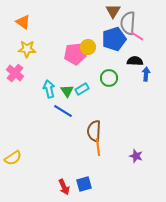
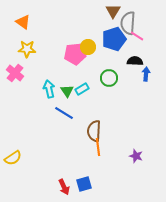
blue line: moved 1 px right, 2 px down
